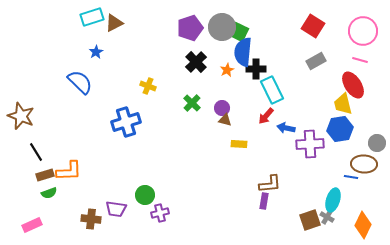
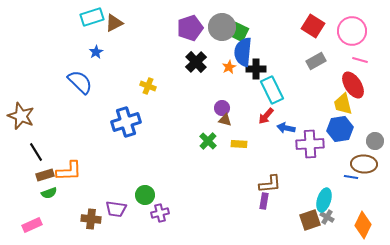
pink circle at (363, 31): moved 11 px left
orange star at (227, 70): moved 2 px right, 3 px up
green cross at (192, 103): moved 16 px right, 38 px down
gray circle at (377, 143): moved 2 px left, 2 px up
cyan ellipse at (333, 200): moved 9 px left
